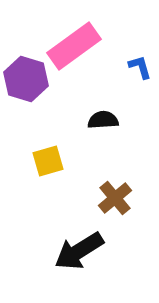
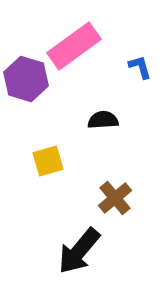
black arrow: rotated 18 degrees counterclockwise
